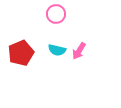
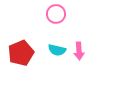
pink arrow: rotated 36 degrees counterclockwise
